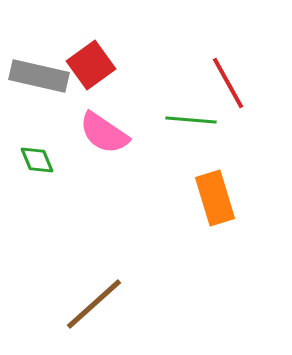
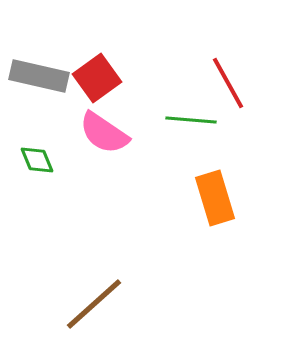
red square: moved 6 px right, 13 px down
